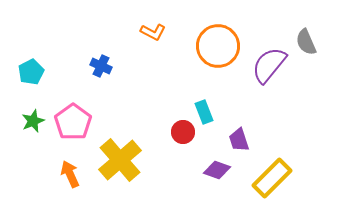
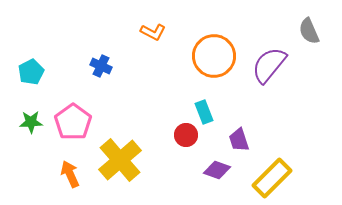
gray semicircle: moved 3 px right, 11 px up
orange circle: moved 4 px left, 10 px down
green star: moved 2 px left, 1 px down; rotated 20 degrees clockwise
red circle: moved 3 px right, 3 px down
